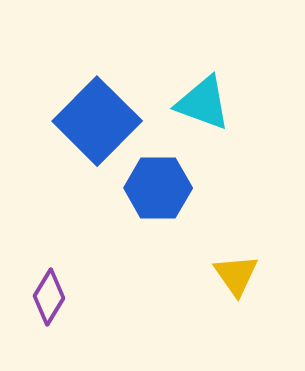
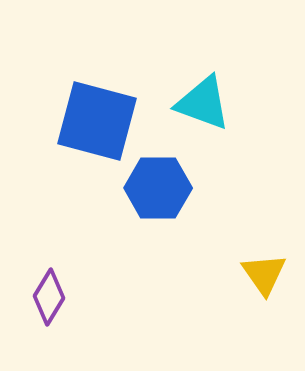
blue square: rotated 30 degrees counterclockwise
yellow triangle: moved 28 px right, 1 px up
